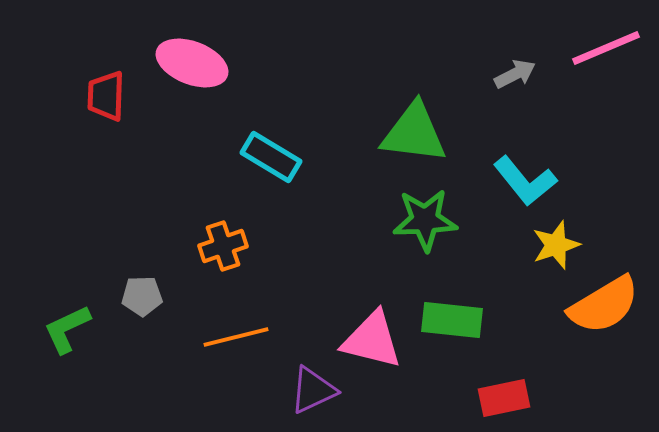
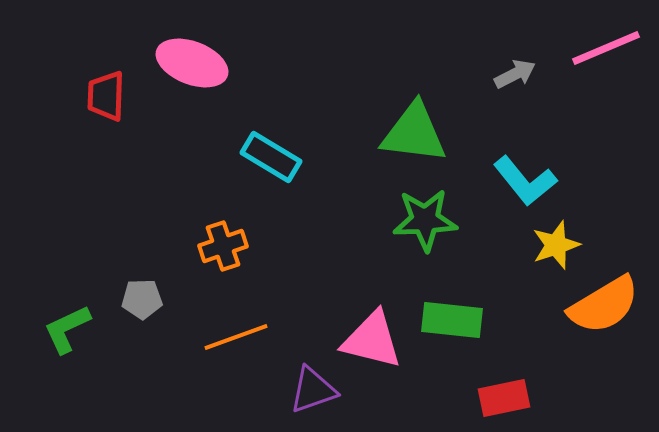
gray pentagon: moved 3 px down
orange line: rotated 6 degrees counterclockwise
purple triangle: rotated 6 degrees clockwise
